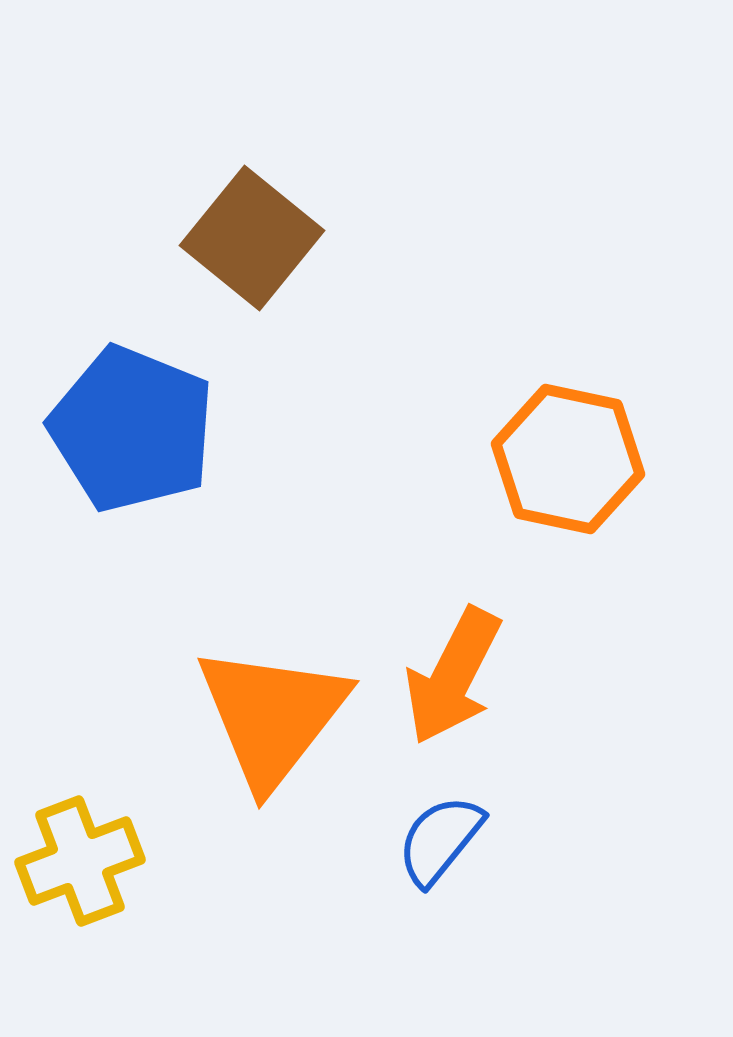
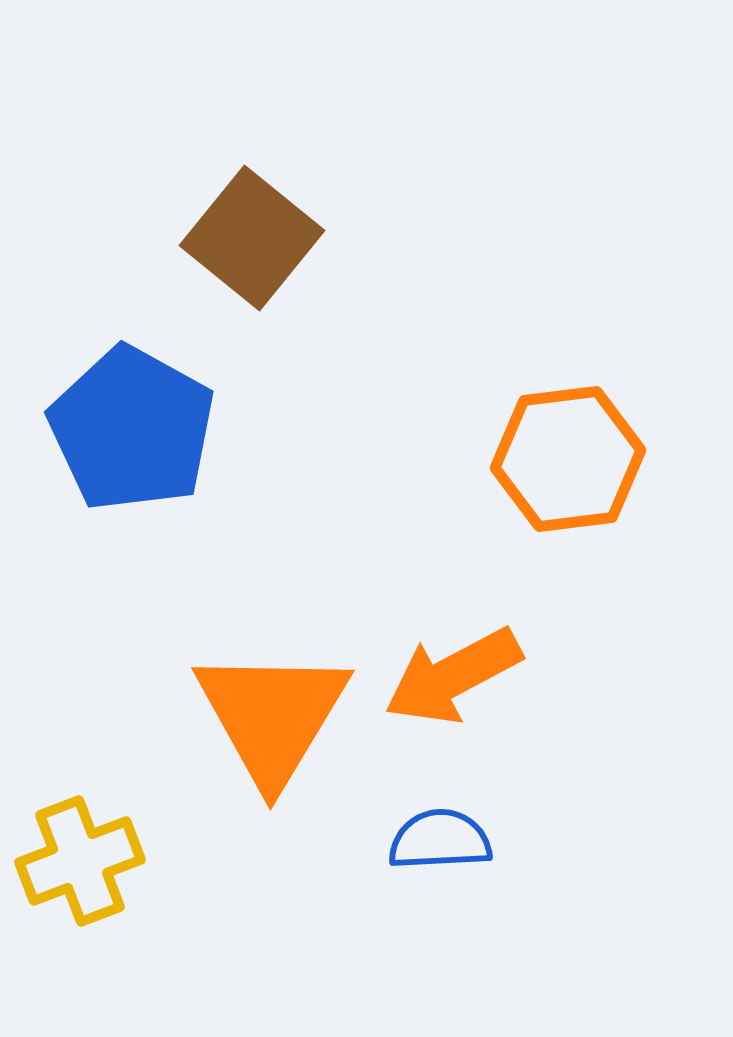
blue pentagon: rotated 7 degrees clockwise
orange hexagon: rotated 19 degrees counterclockwise
orange arrow: rotated 35 degrees clockwise
orange triangle: rotated 7 degrees counterclockwise
blue semicircle: rotated 48 degrees clockwise
